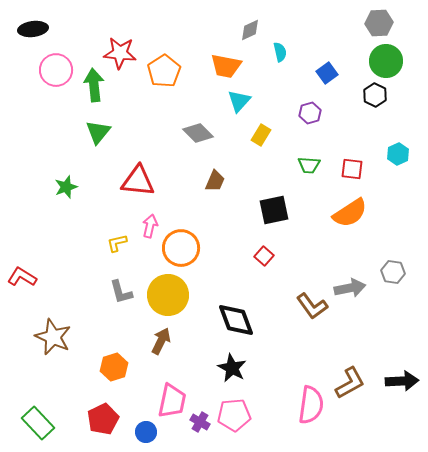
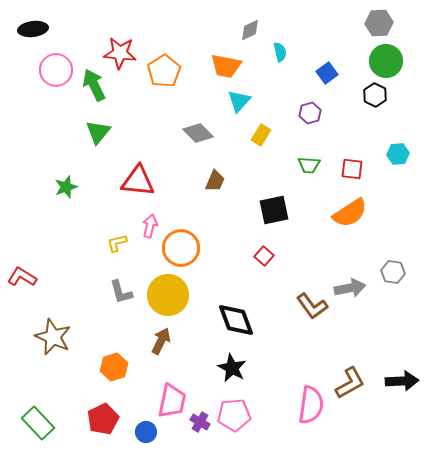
green arrow at (94, 85): rotated 20 degrees counterclockwise
cyan hexagon at (398, 154): rotated 20 degrees clockwise
